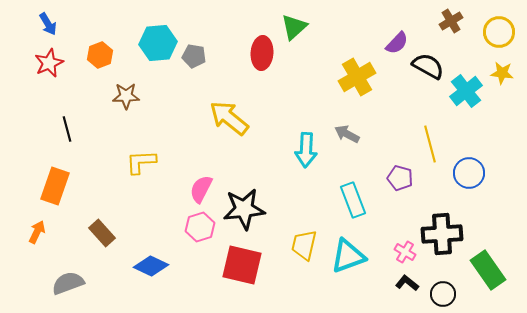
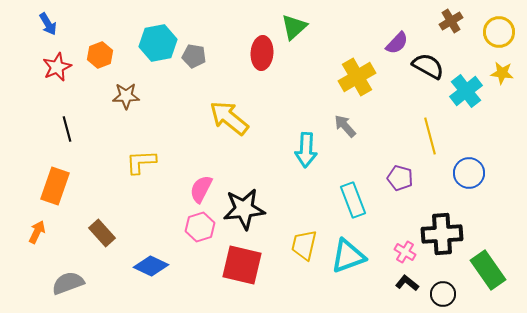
cyan hexagon: rotated 6 degrees counterclockwise
red star: moved 8 px right, 4 px down
gray arrow: moved 2 px left, 8 px up; rotated 20 degrees clockwise
yellow line: moved 8 px up
